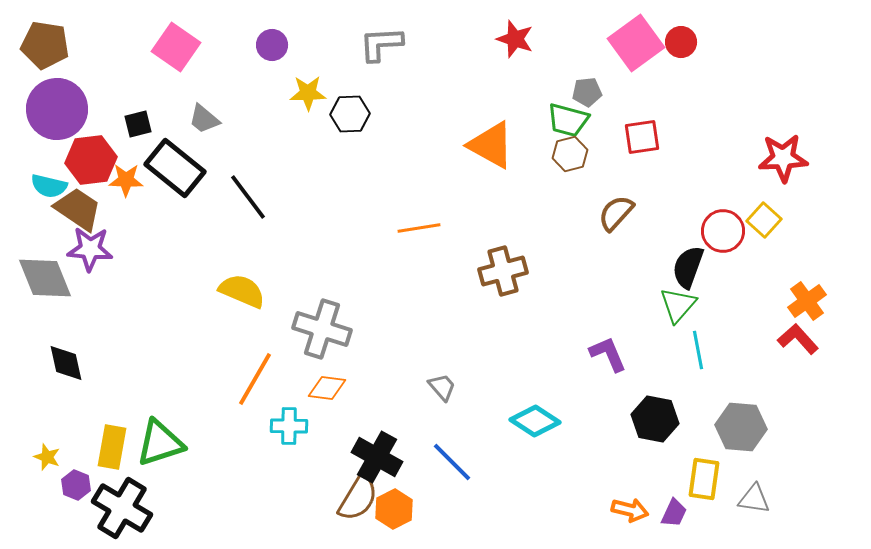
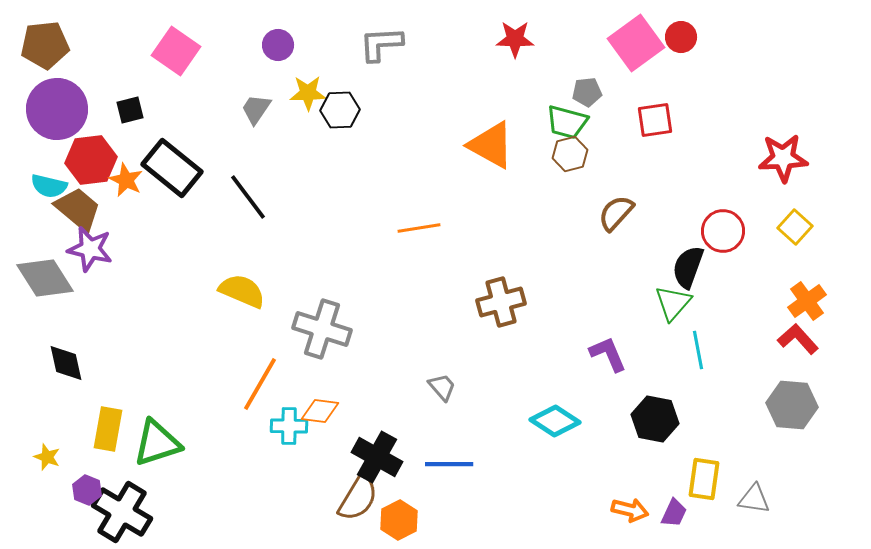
red star at (515, 39): rotated 18 degrees counterclockwise
red circle at (681, 42): moved 5 px up
brown pentagon at (45, 45): rotated 15 degrees counterclockwise
purple circle at (272, 45): moved 6 px right
pink square at (176, 47): moved 4 px down
black hexagon at (350, 114): moved 10 px left, 4 px up
gray trapezoid at (204, 119): moved 52 px right, 10 px up; rotated 84 degrees clockwise
green trapezoid at (568, 120): moved 1 px left, 2 px down
black square at (138, 124): moved 8 px left, 14 px up
red square at (642, 137): moved 13 px right, 17 px up
black rectangle at (175, 168): moved 3 px left
orange star at (126, 180): rotated 24 degrees clockwise
brown trapezoid at (78, 209): rotated 6 degrees clockwise
yellow square at (764, 220): moved 31 px right, 7 px down
purple star at (90, 249): rotated 9 degrees clockwise
brown cross at (503, 271): moved 2 px left, 31 px down
gray diamond at (45, 278): rotated 10 degrees counterclockwise
green triangle at (678, 305): moved 5 px left, 2 px up
orange line at (255, 379): moved 5 px right, 5 px down
orange diamond at (327, 388): moved 7 px left, 23 px down
cyan diamond at (535, 421): moved 20 px right
gray hexagon at (741, 427): moved 51 px right, 22 px up
green triangle at (160, 443): moved 3 px left
yellow rectangle at (112, 447): moved 4 px left, 18 px up
blue line at (452, 462): moved 3 px left, 2 px down; rotated 45 degrees counterclockwise
purple hexagon at (76, 485): moved 11 px right, 5 px down
black cross at (122, 508): moved 4 px down
orange hexagon at (394, 509): moved 5 px right, 11 px down
